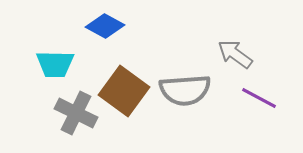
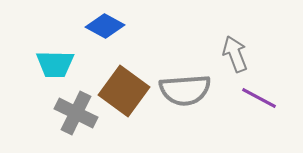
gray arrow: rotated 33 degrees clockwise
